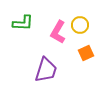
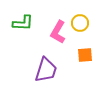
yellow circle: moved 2 px up
orange square: moved 1 px left, 2 px down; rotated 21 degrees clockwise
